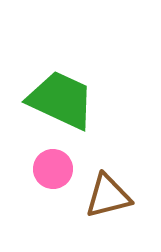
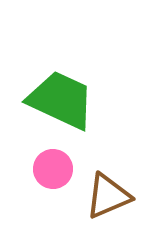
brown triangle: rotated 9 degrees counterclockwise
